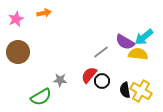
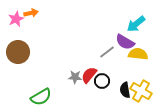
orange arrow: moved 13 px left
cyan arrow: moved 8 px left, 13 px up
gray line: moved 6 px right
gray star: moved 15 px right, 3 px up
